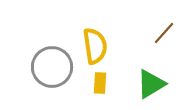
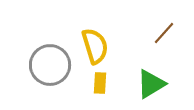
yellow semicircle: rotated 9 degrees counterclockwise
gray circle: moved 2 px left, 2 px up
